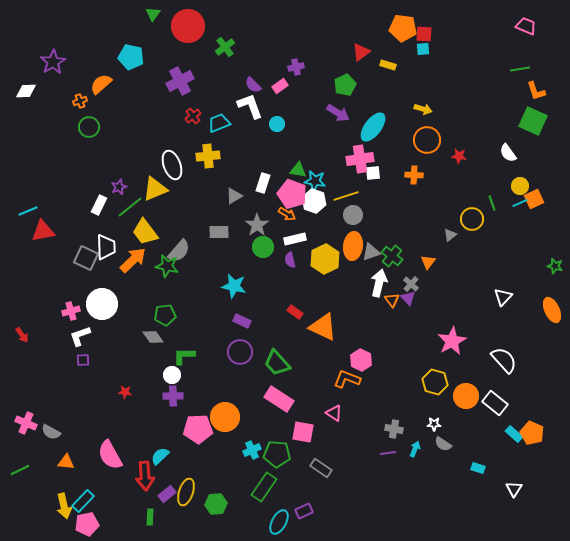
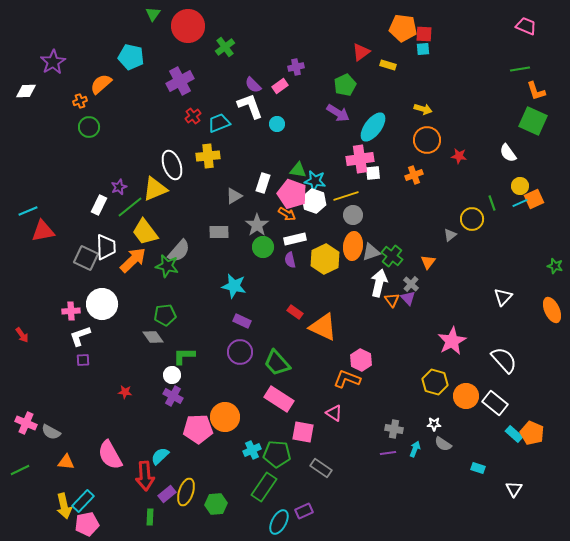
orange cross at (414, 175): rotated 24 degrees counterclockwise
pink cross at (71, 311): rotated 12 degrees clockwise
purple cross at (173, 396): rotated 30 degrees clockwise
